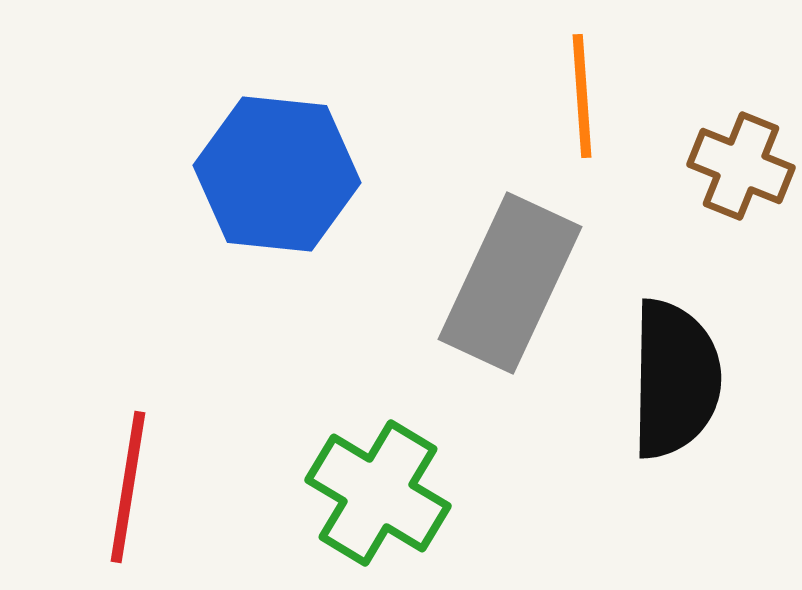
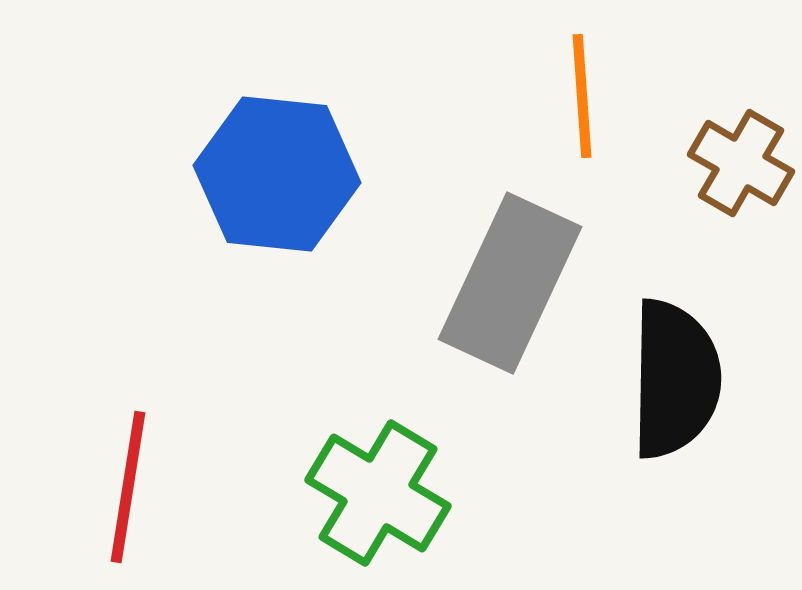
brown cross: moved 3 px up; rotated 8 degrees clockwise
